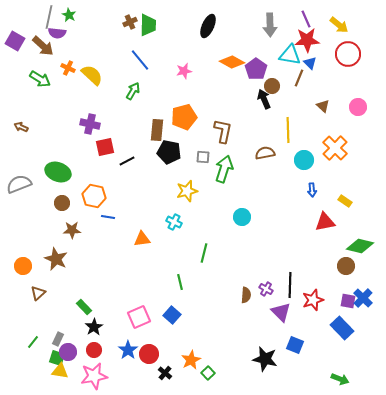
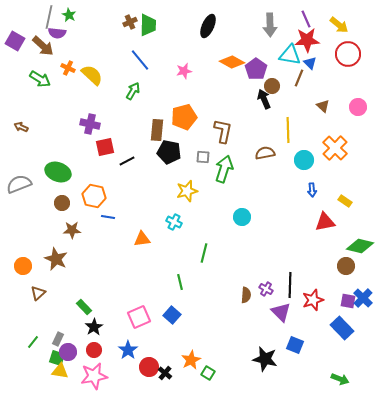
red circle at (149, 354): moved 13 px down
green square at (208, 373): rotated 16 degrees counterclockwise
